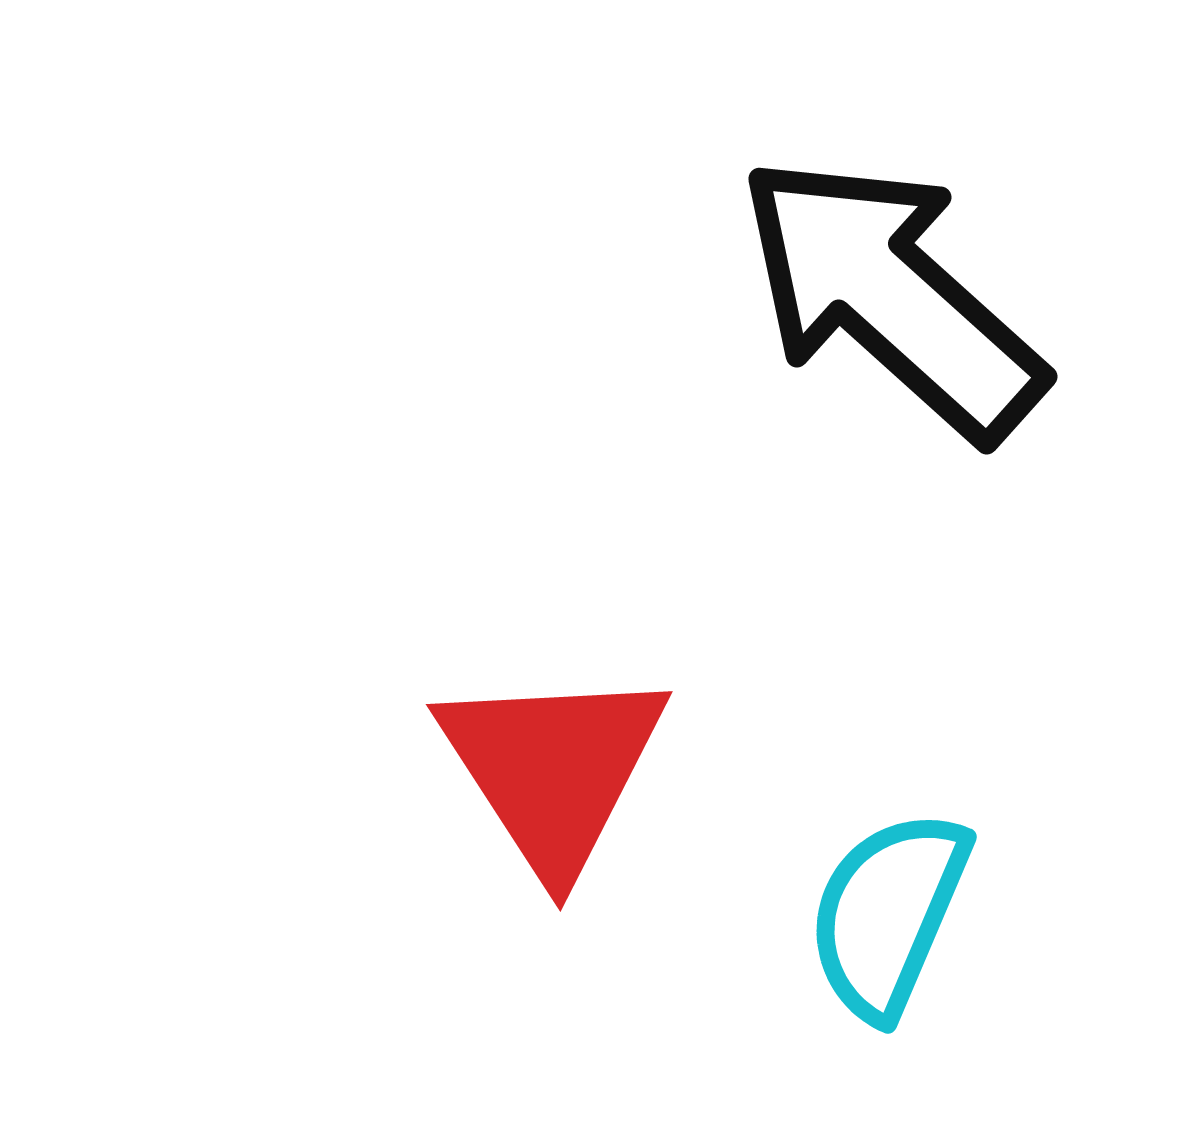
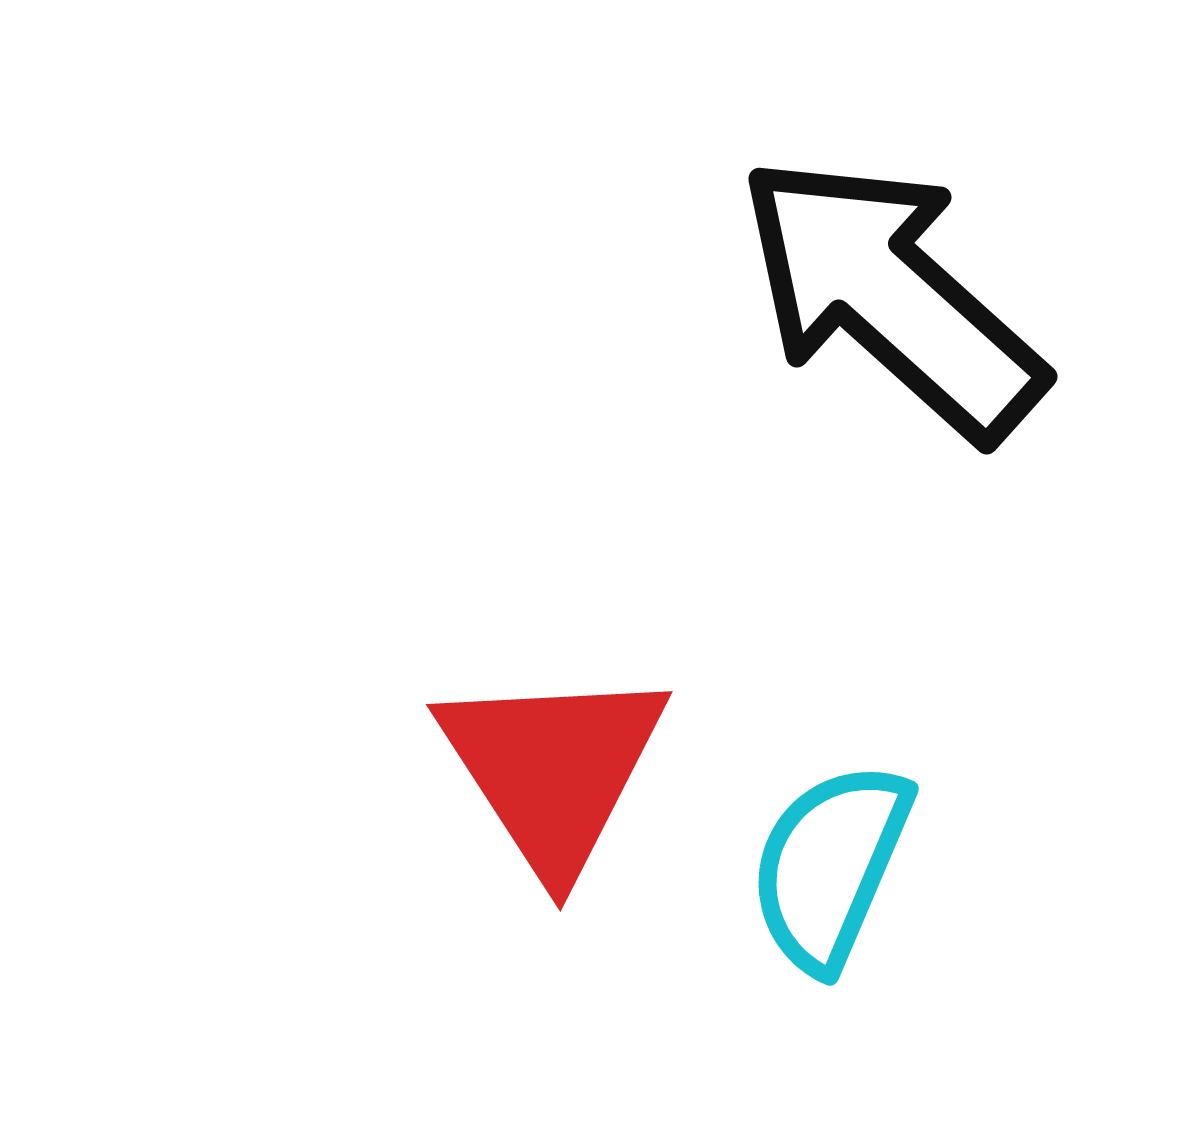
cyan semicircle: moved 58 px left, 48 px up
